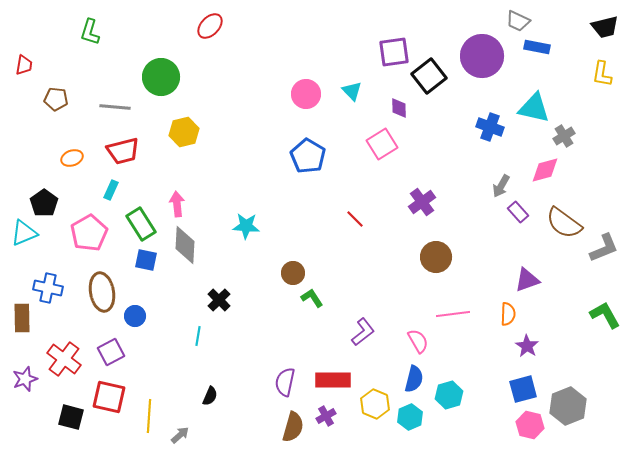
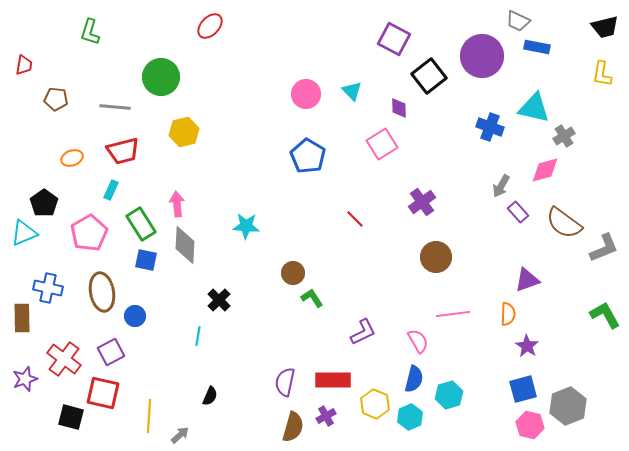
purple square at (394, 52): moved 13 px up; rotated 36 degrees clockwise
purple L-shape at (363, 332): rotated 12 degrees clockwise
red square at (109, 397): moved 6 px left, 4 px up
